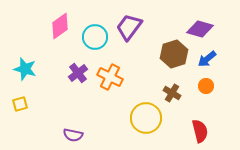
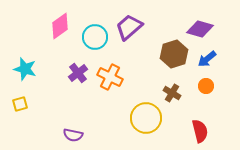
purple trapezoid: rotated 12 degrees clockwise
